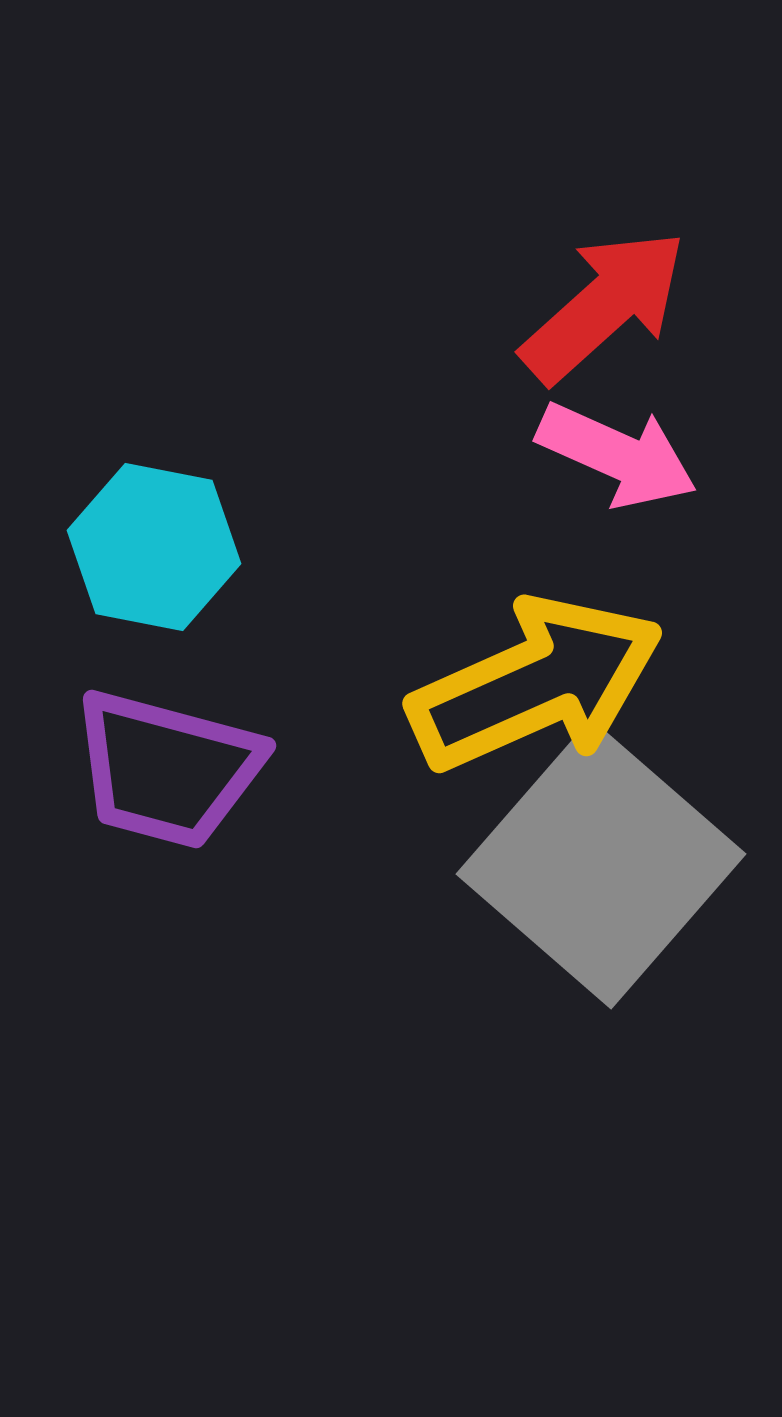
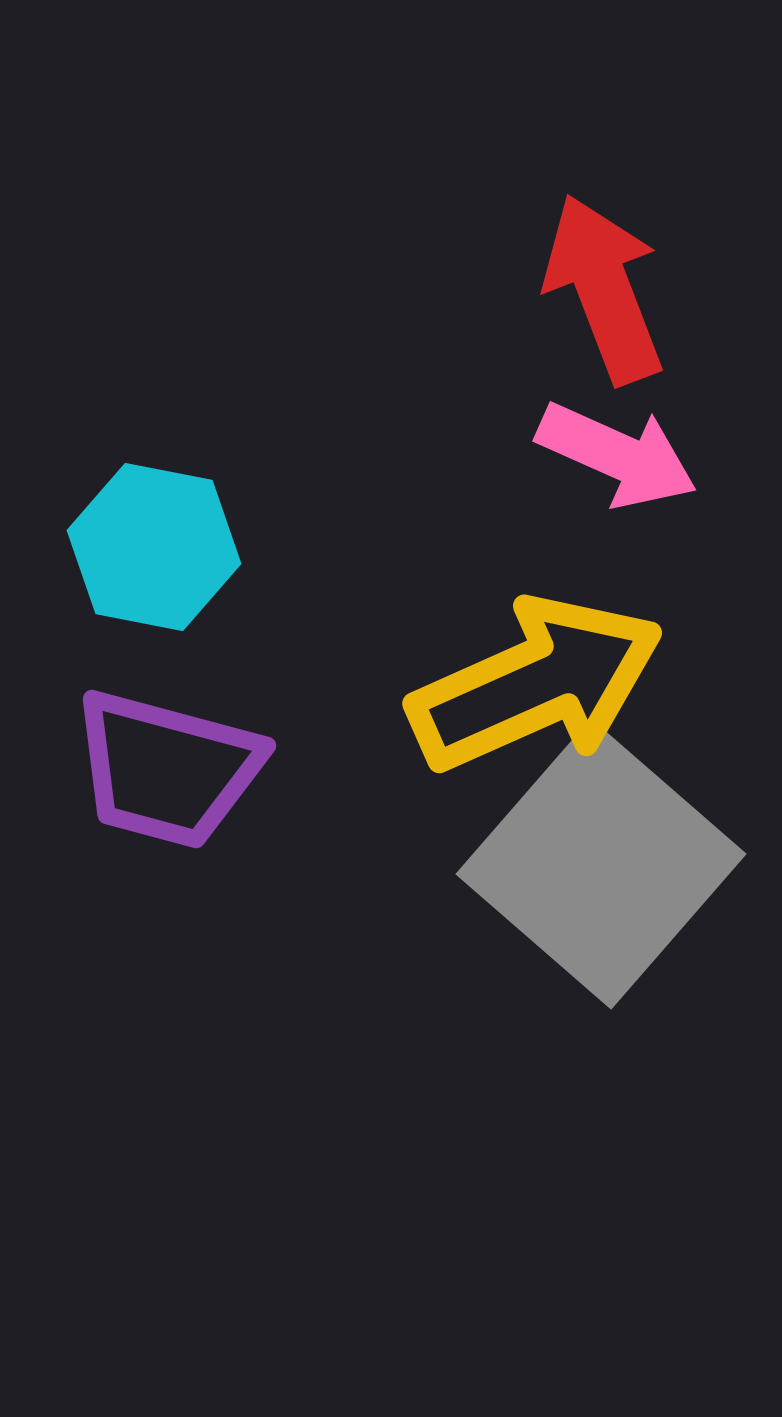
red arrow: moved 17 px up; rotated 69 degrees counterclockwise
